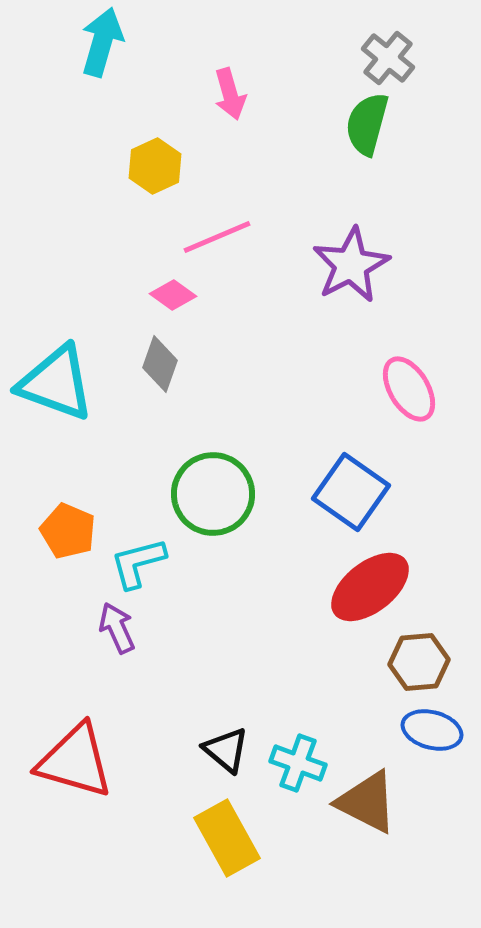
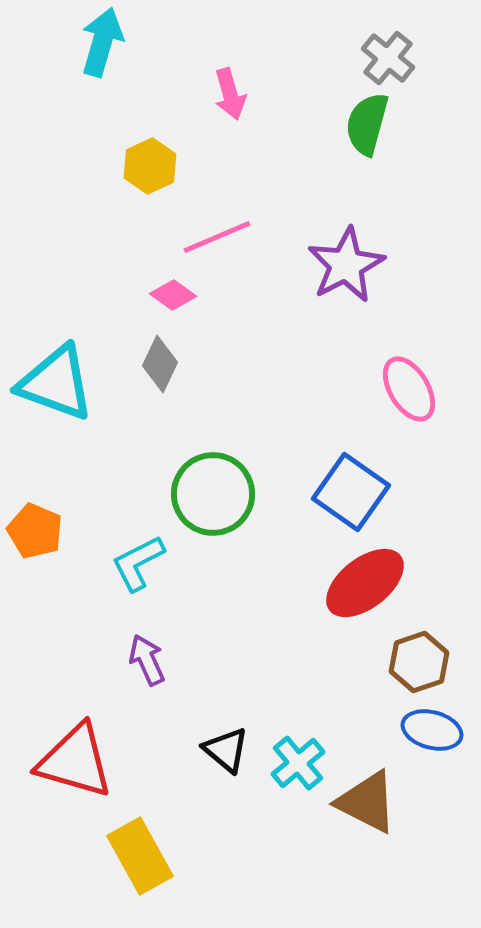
yellow hexagon: moved 5 px left
purple star: moved 5 px left
gray diamond: rotated 6 degrees clockwise
orange pentagon: moved 33 px left
cyan L-shape: rotated 12 degrees counterclockwise
red ellipse: moved 5 px left, 4 px up
purple arrow: moved 30 px right, 32 px down
brown hexagon: rotated 14 degrees counterclockwise
cyan cross: rotated 30 degrees clockwise
yellow rectangle: moved 87 px left, 18 px down
